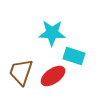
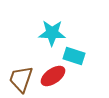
brown trapezoid: moved 7 px down
